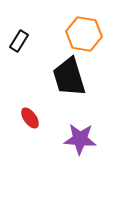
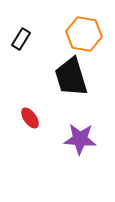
black rectangle: moved 2 px right, 2 px up
black trapezoid: moved 2 px right
